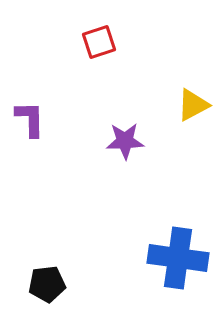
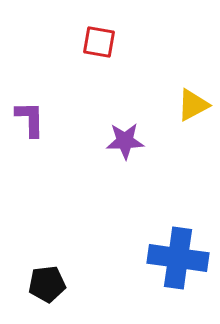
red square: rotated 28 degrees clockwise
